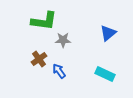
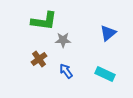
blue arrow: moved 7 px right
